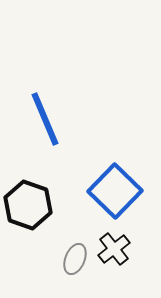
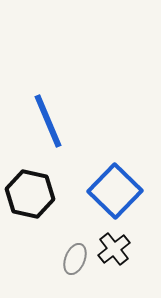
blue line: moved 3 px right, 2 px down
black hexagon: moved 2 px right, 11 px up; rotated 6 degrees counterclockwise
